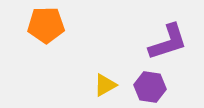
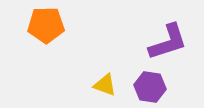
yellow triangle: rotated 50 degrees clockwise
